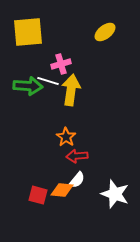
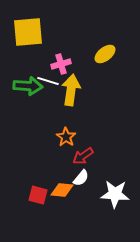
yellow ellipse: moved 22 px down
red arrow: moved 6 px right; rotated 30 degrees counterclockwise
white semicircle: moved 4 px right, 2 px up
white star: rotated 16 degrees counterclockwise
